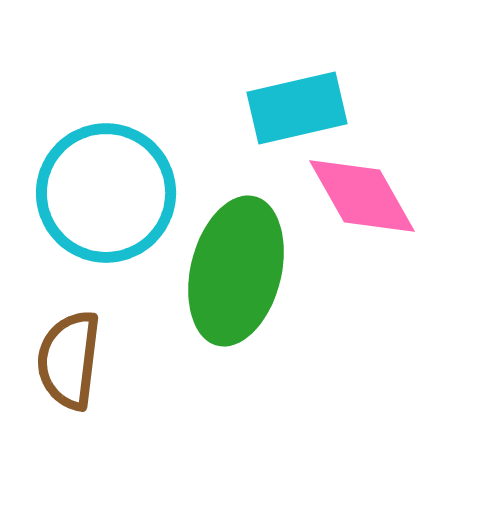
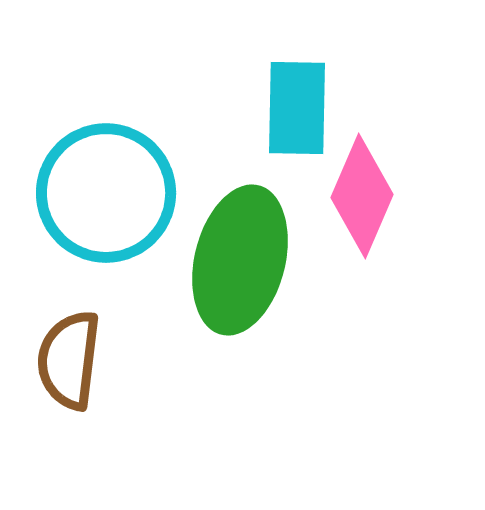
cyan rectangle: rotated 76 degrees counterclockwise
pink diamond: rotated 53 degrees clockwise
green ellipse: moved 4 px right, 11 px up
